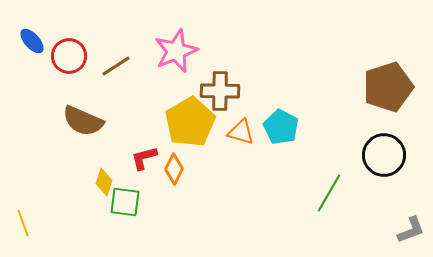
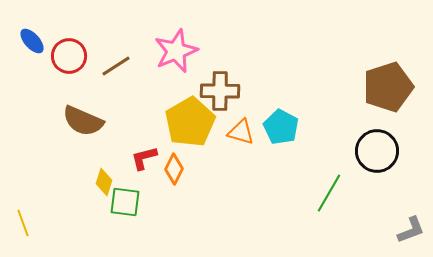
black circle: moved 7 px left, 4 px up
